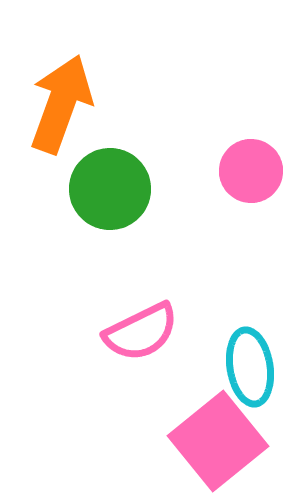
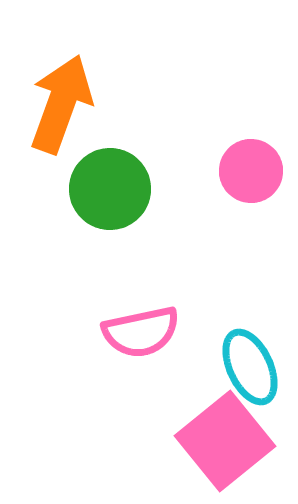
pink semicircle: rotated 14 degrees clockwise
cyan ellipse: rotated 16 degrees counterclockwise
pink square: moved 7 px right
